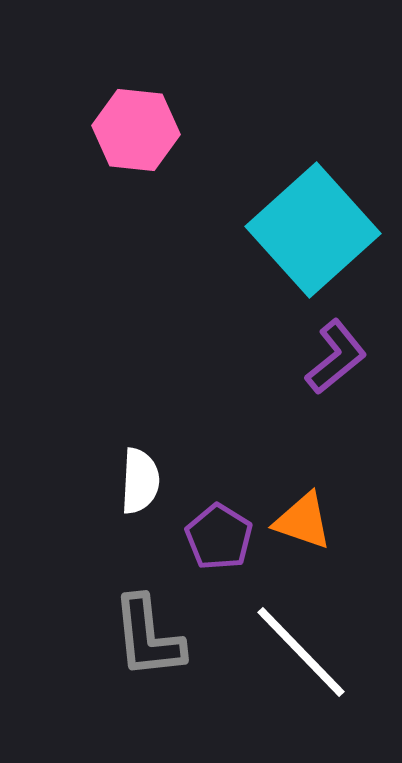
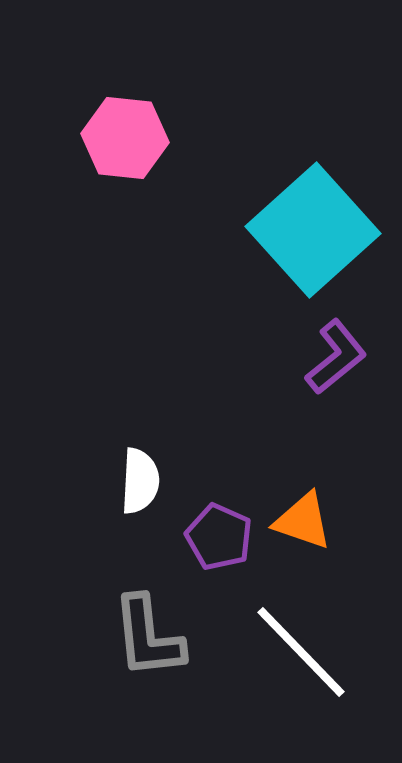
pink hexagon: moved 11 px left, 8 px down
purple pentagon: rotated 8 degrees counterclockwise
